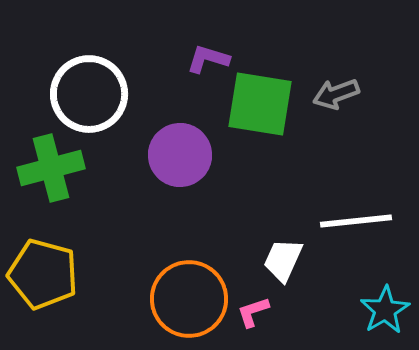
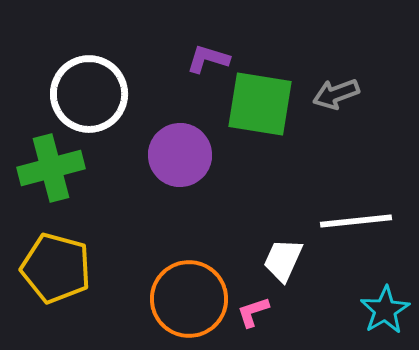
yellow pentagon: moved 13 px right, 6 px up
